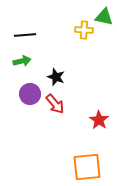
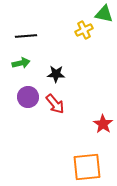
green triangle: moved 3 px up
yellow cross: rotated 30 degrees counterclockwise
black line: moved 1 px right, 1 px down
green arrow: moved 1 px left, 2 px down
black star: moved 3 px up; rotated 18 degrees counterclockwise
purple circle: moved 2 px left, 3 px down
red star: moved 4 px right, 4 px down
